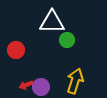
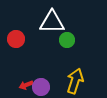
red circle: moved 11 px up
